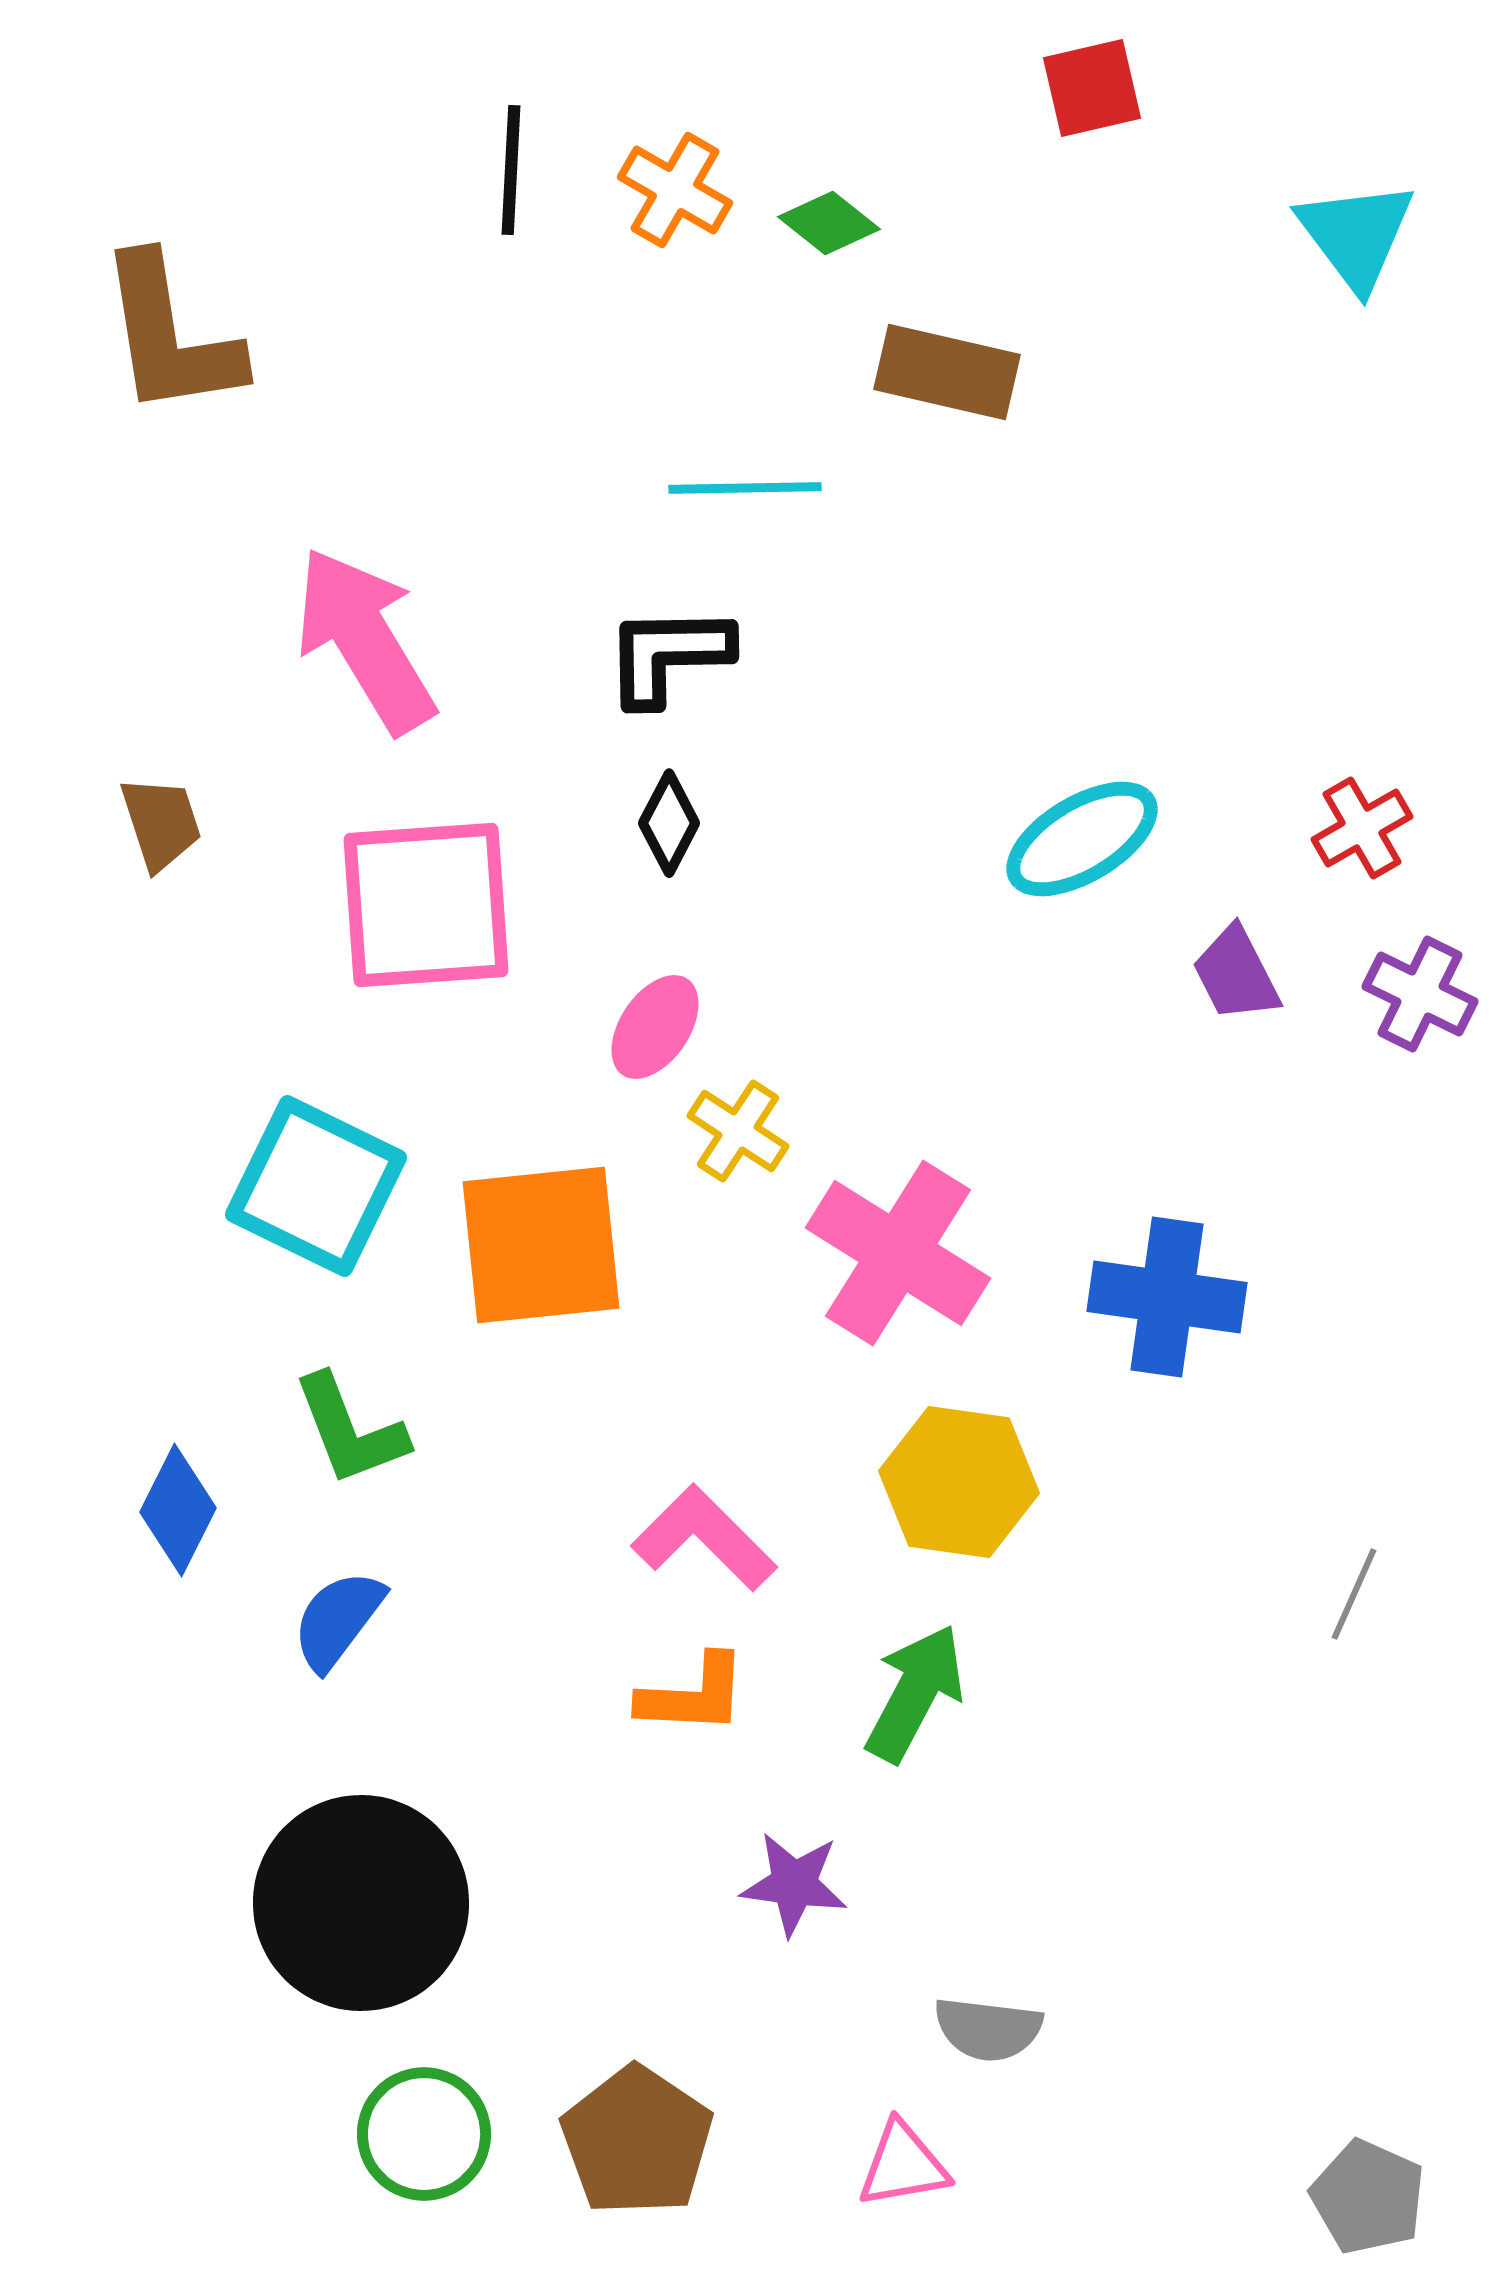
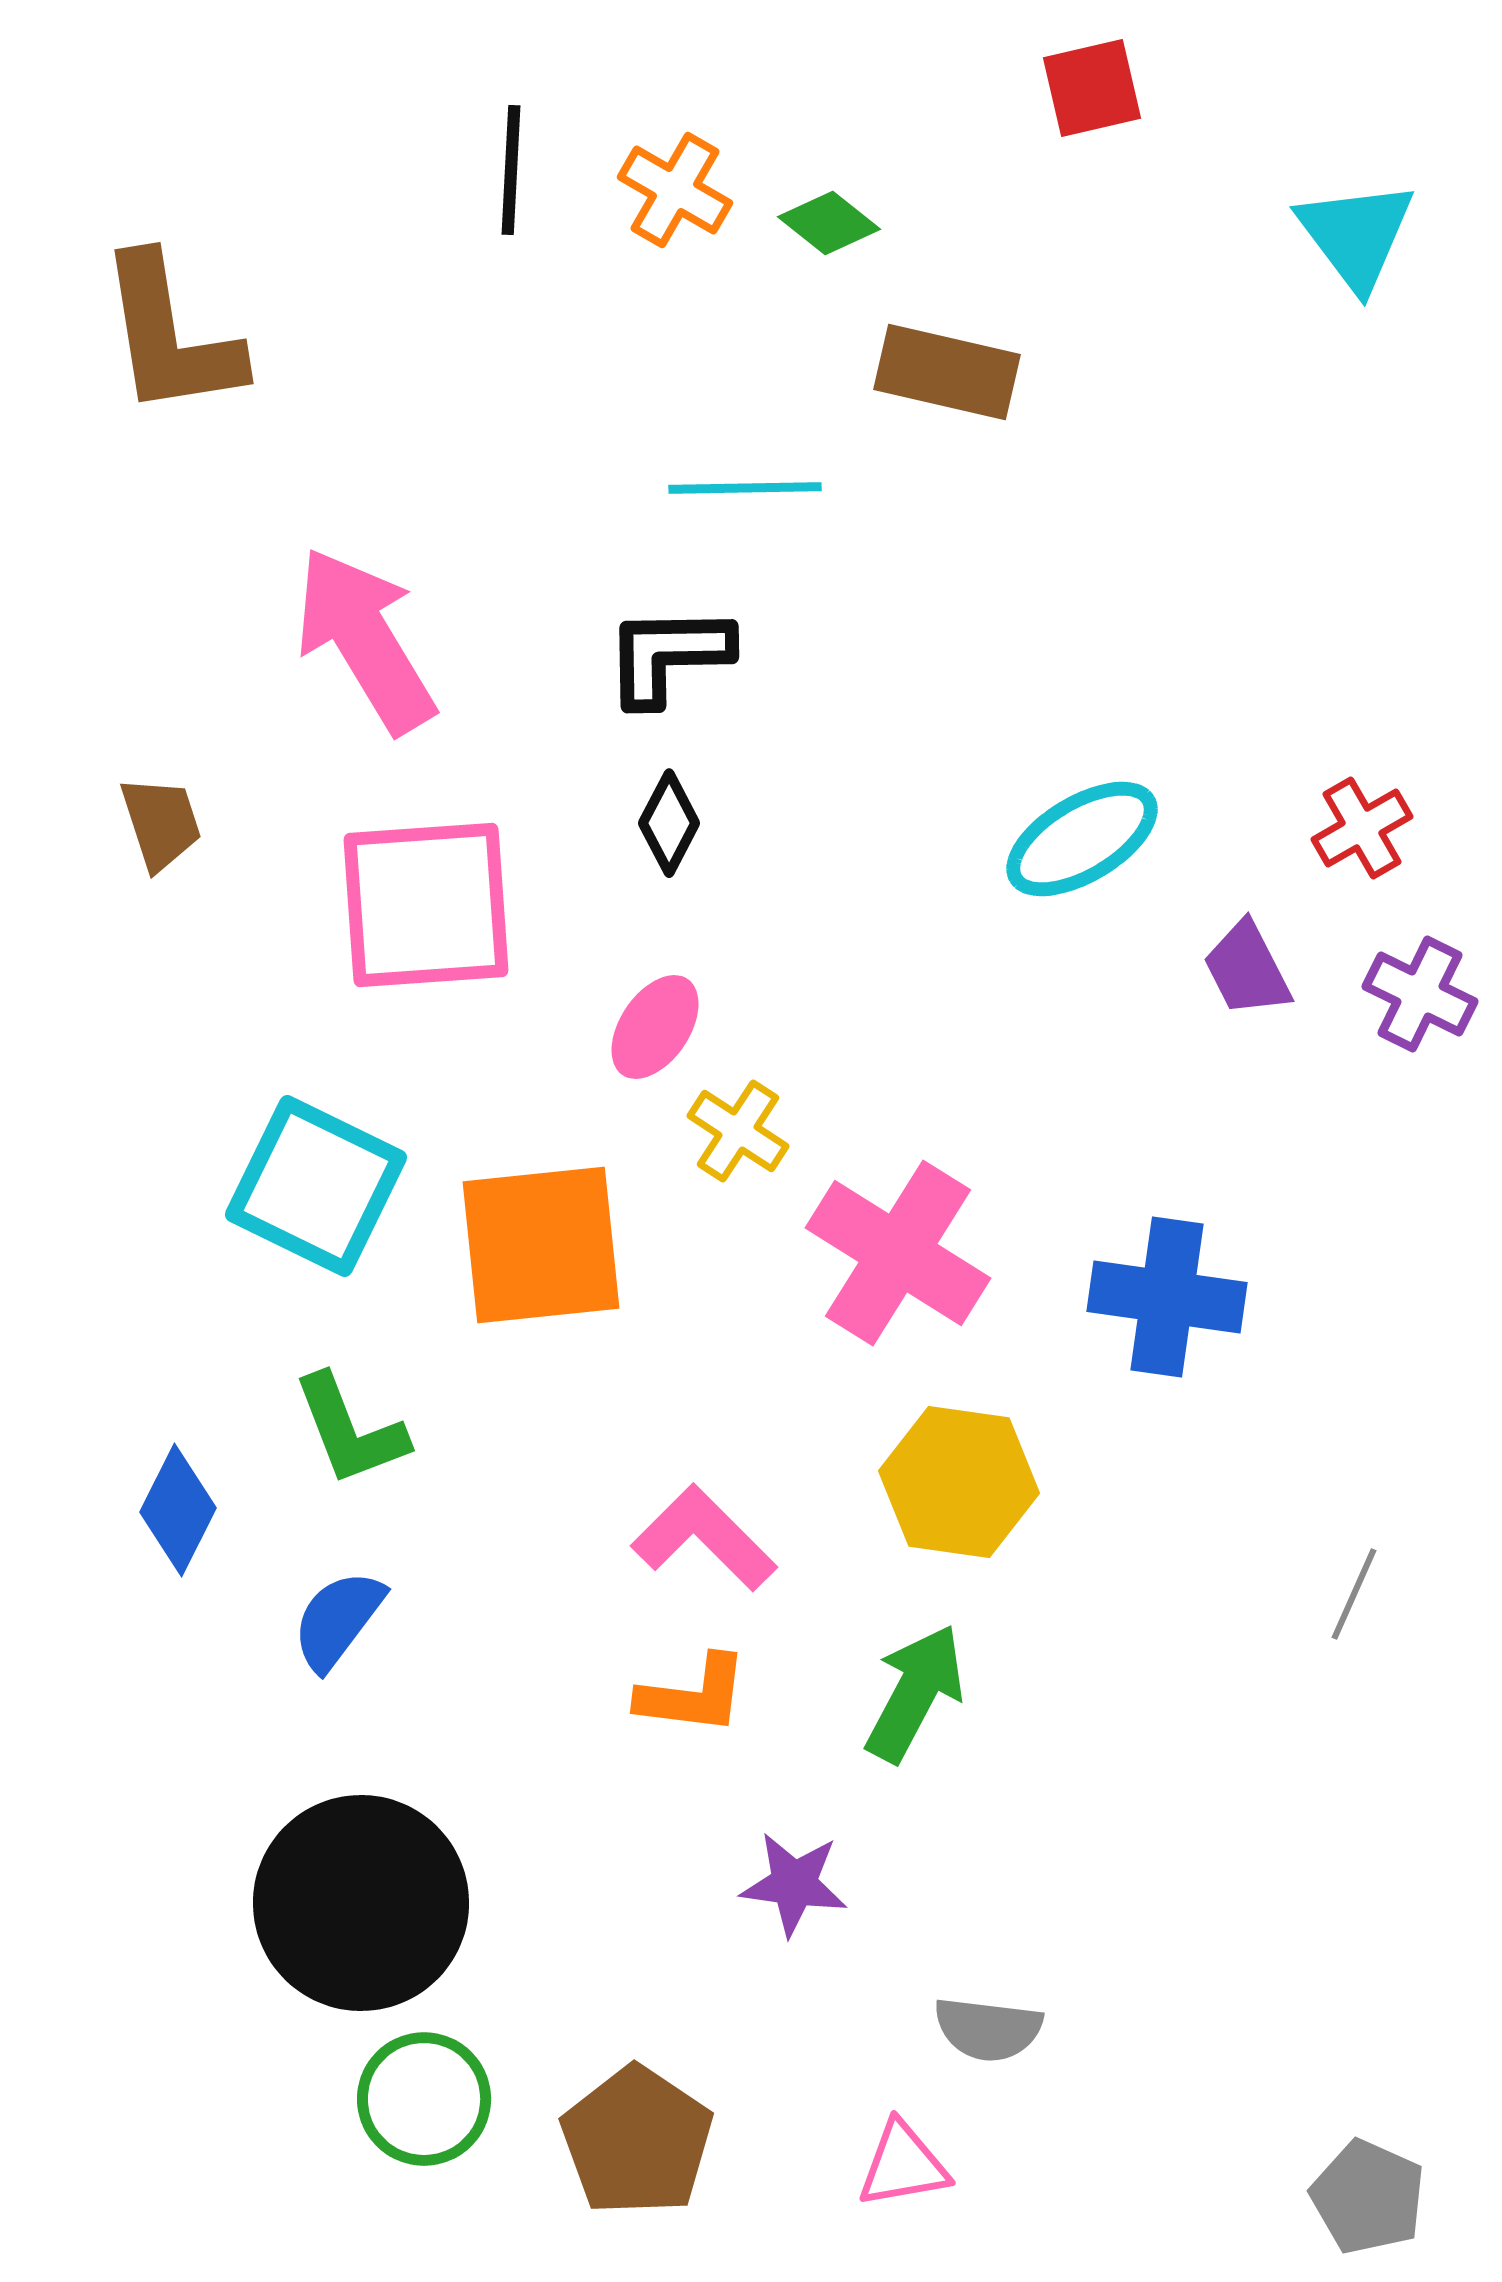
purple trapezoid: moved 11 px right, 5 px up
orange L-shape: rotated 4 degrees clockwise
green circle: moved 35 px up
